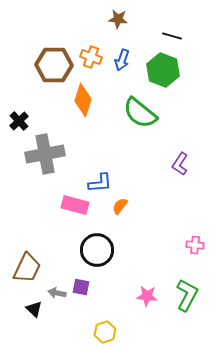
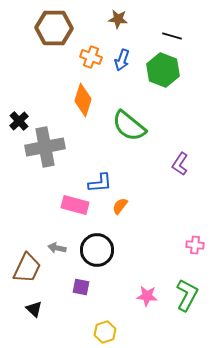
brown hexagon: moved 37 px up
green semicircle: moved 11 px left, 13 px down
gray cross: moved 7 px up
gray arrow: moved 45 px up
